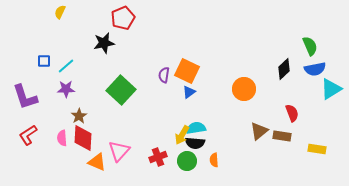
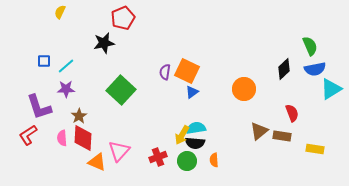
purple semicircle: moved 1 px right, 3 px up
blue triangle: moved 3 px right
purple L-shape: moved 14 px right, 10 px down
yellow rectangle: moved 2 px left
